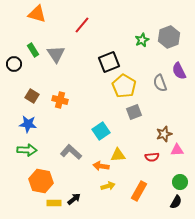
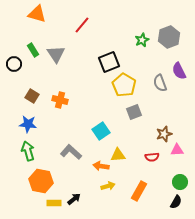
yellow pentagon: moved 1 px up
green arrow: moved 1 px right, 1 px down; rotated 108 degrees counterclockwise
